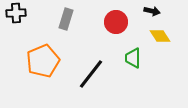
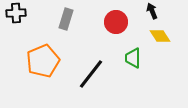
black arrow: rotated 126 degrees counterclockwise
